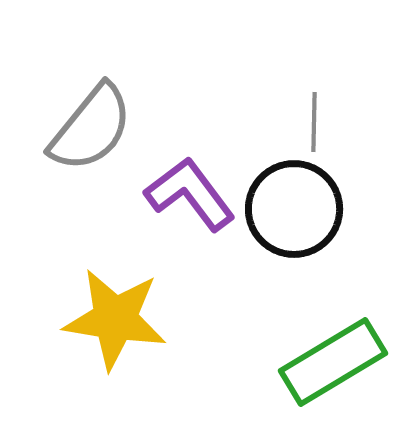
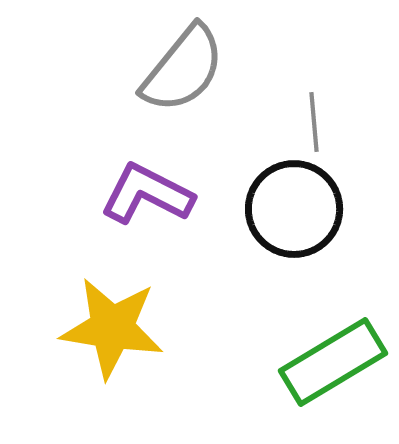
gray line: rotated 6 degrees counterclockwise
gray semicircle: moved 92 px right, 59 px up
purple L-shape: moved 43 px left; rotated 26 degrees counterclockwise
yellow star: moved 3 px left, 9 px down
